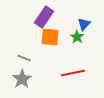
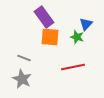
purple rectangle: rotated 70 degrees counterclockwise
blue triangle: moved 2 px right
green star: rotated 16 degrees counterclockwise
red line: moved 6 px up
gray star: rotated 12 degrees counterclockwise
